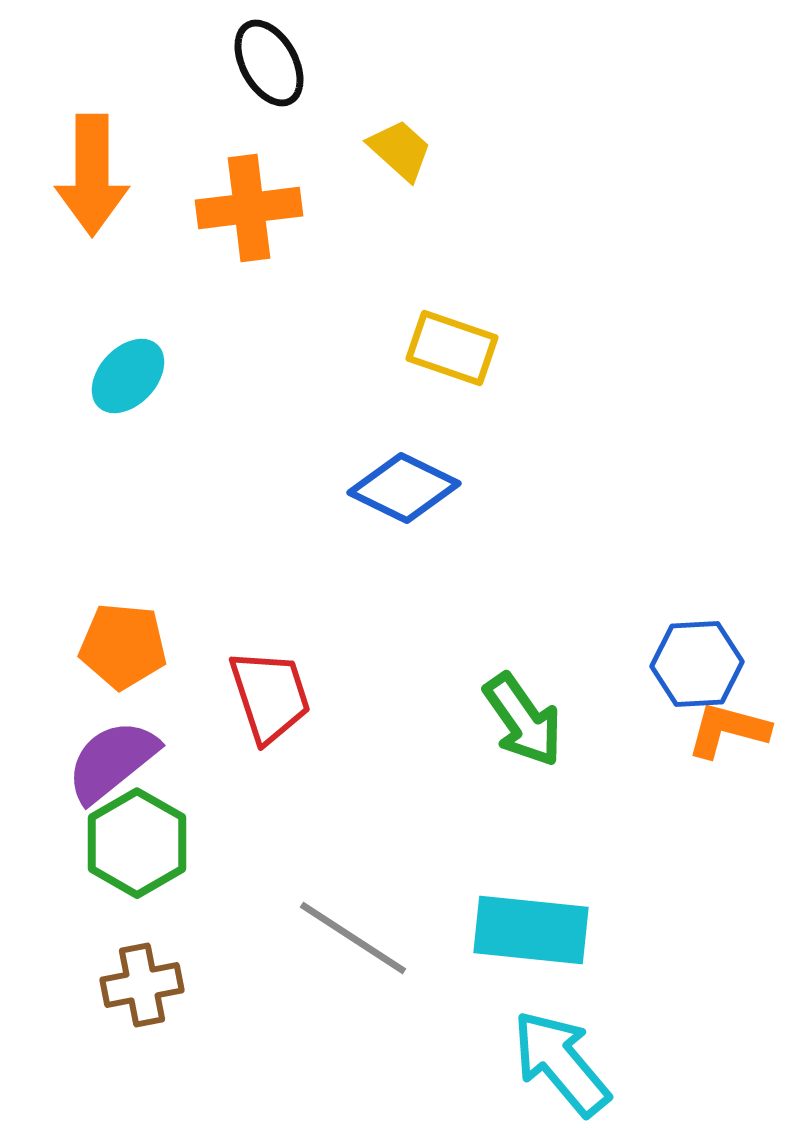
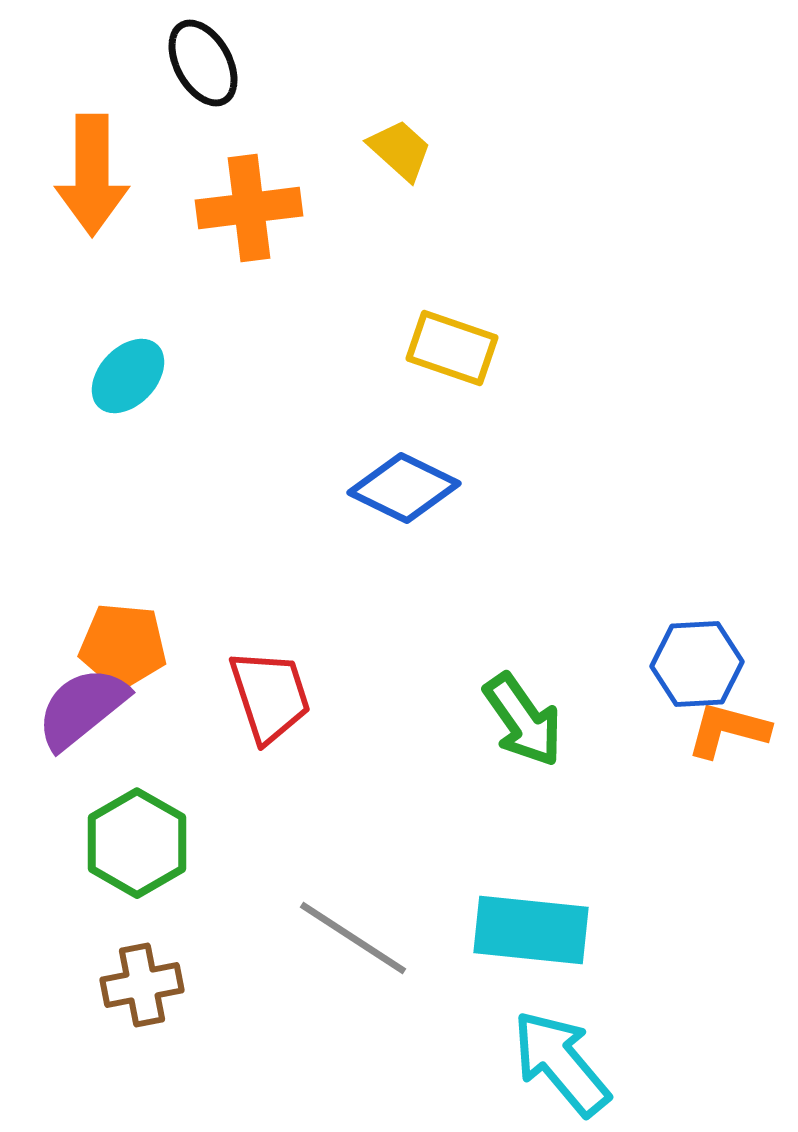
black ellipse: moved 66 px left
purple semicircle: moved 30 px left, 53 px up
